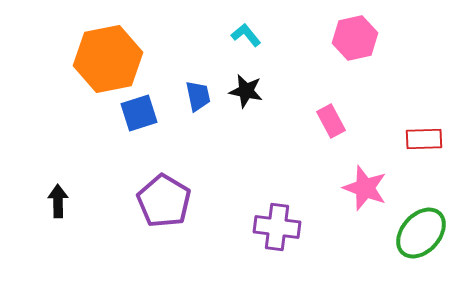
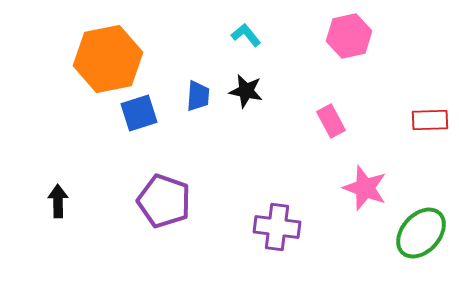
pink hexagon: moved 6 px left, 2 px up
blue trapezoid: rotated 16 degrees clockwise
red rectangle: moved 6 px right, 19 px up
purple pentagon: rotated 12 degrees counterclockwise
